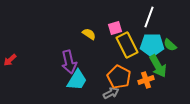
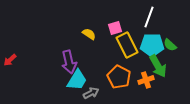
gray arrow: moved 20 px left
